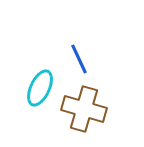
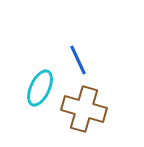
blue line: moved 1 px left, 1 px down
